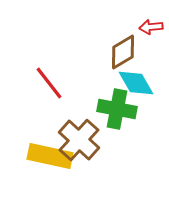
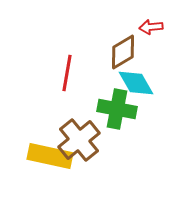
red line: moved 18 px right, 10 px up; rotated 48 degrees clockwise
brown cross: rotated 9 degrees clockwise
